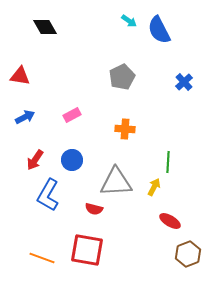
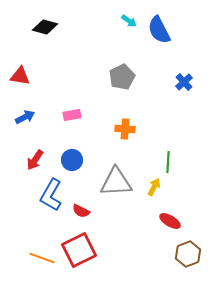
black diamond: rotated 45 degrees counterclockwise
pink rectangle: rotated 18 degrees clockwise
blue L-shape: moved 3 px right
red semicircle: moved 13 px left, 2 px down; rotated 12 degrees clockwise
red square: moved 8 px left; rotated 36 degrees counterclockwise
